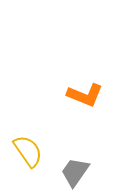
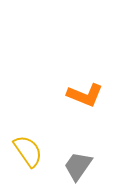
gray trapezoid: moved 3 px right, 6 px up
